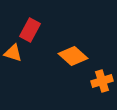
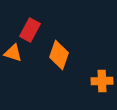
orange diamond: moved 14 px left, 1 px up; rotated 68 degrees clockwise
orange cross: rotated 15 degrees clockwise
